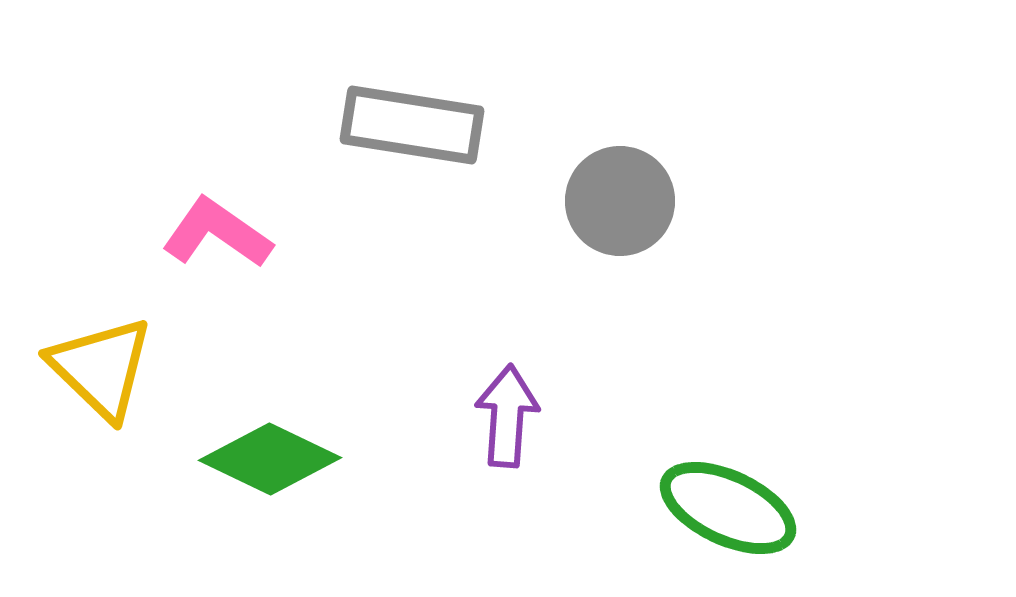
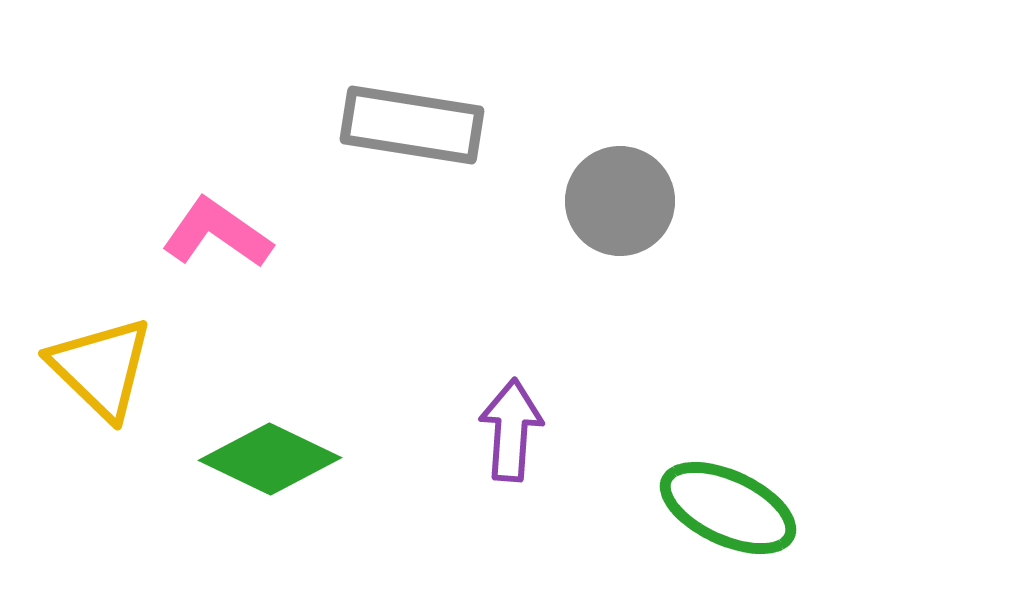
purple arrow: moved 4 px right, 14 px down
